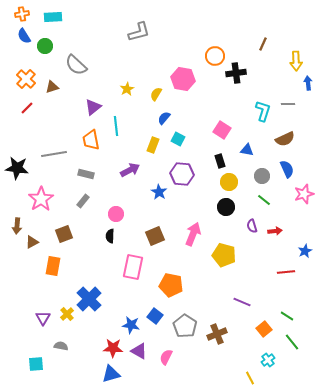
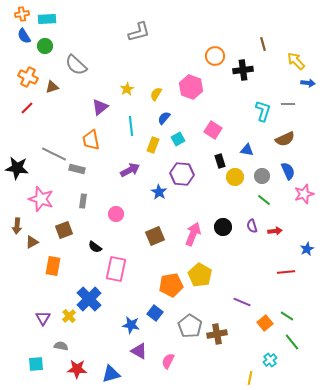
cyan rectangle at (53, 17): moved 6 px left, 2 px down
brown line at (263, 44): rotated 40 degrees counterclockwise
yellow arrow at (296, 61): rotated 138 degrees clockwise
black cross at (236, 73): moved 7 px right, 3 px up
orange cross at (26, 79): moved 2 px right, 2 px up; rotated 18 degrees counterclockwise
pink hexagon at (183, 79): moved 8 px right, 8 px down; rotated 10 degrees clockwise
blue arrow at (308, 83): rotated 104 degrees clockwise
purple triangle at (93, 107): moved 7 px right
cyan line at (116, 126): moved 15 px right
pink square at (222, 130): moved 9 px left
cyan square at (178, 139): rotated 32 degrees clockwise
gray line at (54, 154): rotated 35 degrees clockwise
blue semicircle at (287, 169): moved 1 px right, 2 px down
gray rectangle at (86, 174): moved 9 px left, 5 px up
yellow circle at (229, 182): moved 6 px right, 5 px up
pink star at (41, 199): rotated 20 degrees counterclockwise
gray rectangle at (83, 201): rotated 32 degrees counterclockwise
black circle at (226, 207): moved 3 px left, 20 px down
brown square at (64, 234): moved 4 px up
black semicircle at (110, 236): moved 15 px left, 11 px down; rotated 56 degrees counterclockwise
blue star at (305, 251): moved 2 px right, 2 px up
yellow pentagon at (224, 255): moved 24 px left, 20 px down; rotated 15 degrees clockwise
pink rectangle at (133, 267): moved 17 px left, 2 px down
orange pentagon at (171, 285): rotated 20 degrees counterclockwise
yellow cross at (67, 314): moved 2 px right, 2 px down
blue square at (155, 316): moved 3 px up
gray pentagon at (185, 326): moved 5 px right
orange square at (264, 329): moved 1 px right, 6 px up
brown cross at (217, 334): rotated 12 degrees clockwise
red star at (113, 348): moved 36 px left, 21 px down
pink semicircle at (166, 357): moved 2 px right, 4 px down
cyan cross at (268, 360): moved 2 px right
yellow line at (250, 378): rotated 40 degrees clockwise
